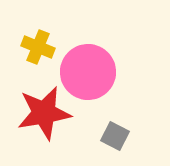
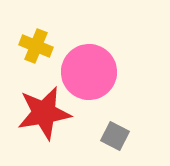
yellow cross: moved 2 px left, 1 px up
pink circle: moved 1 px right
